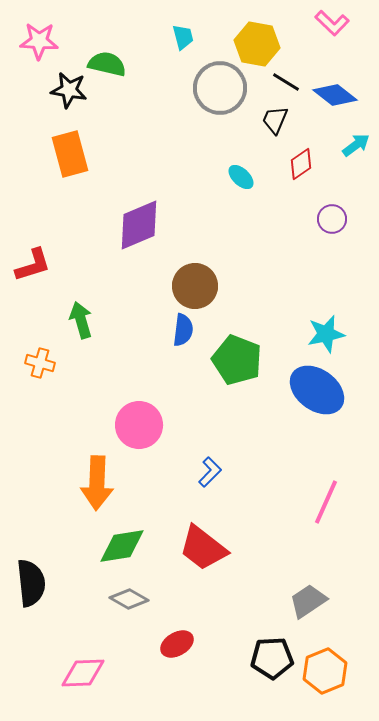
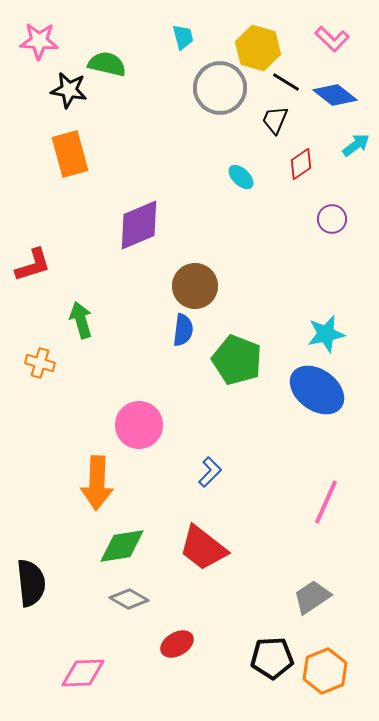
pink L-shape: moved 16 px down
yellow hexagon: moved 1 px right, 4 px down; rotated 6 degrees clockwise
gray trapezoid: moved 4 px right, 4 px up
